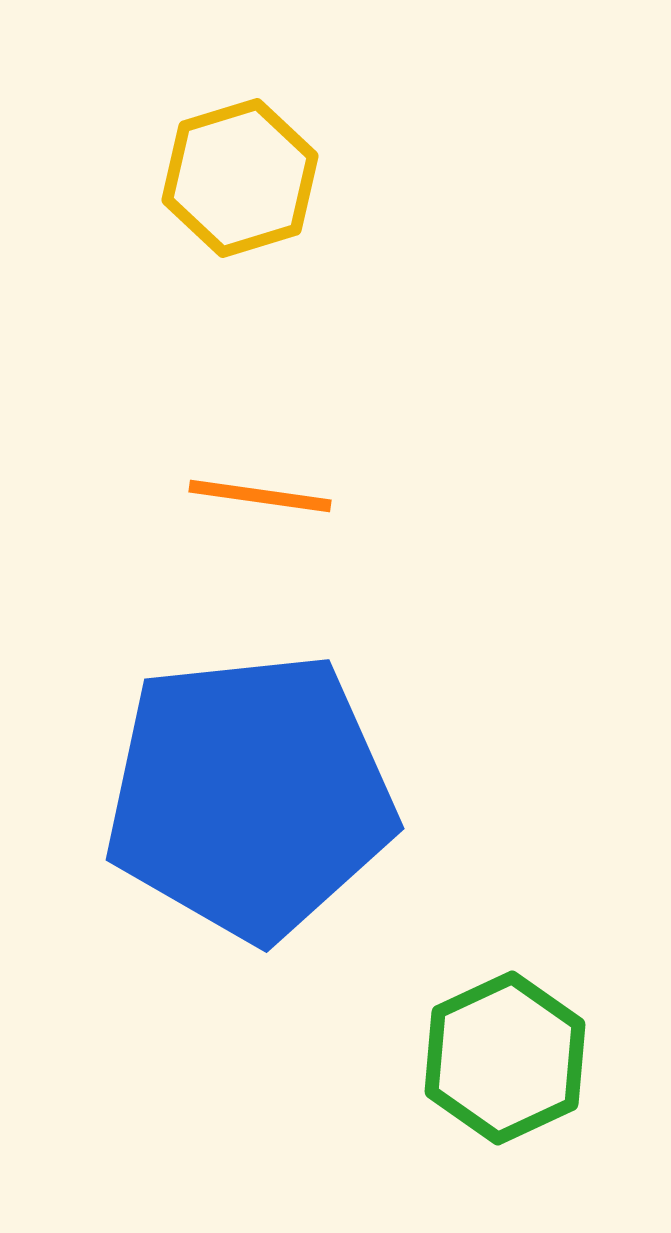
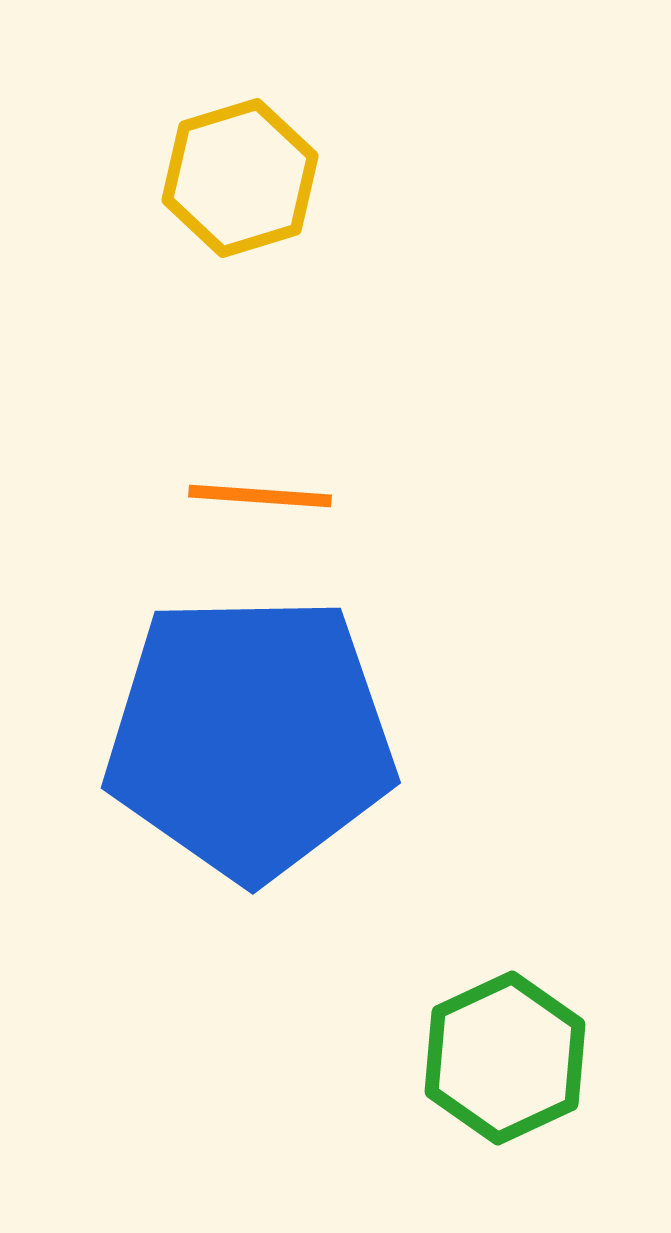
orange line: rotated 4 degrees counterclockwise
blue pentagon: moved 59 px up; rotated 5 degrees clockwise
